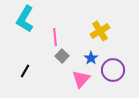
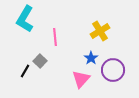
gray square: moved 22 px left, 5 px down
